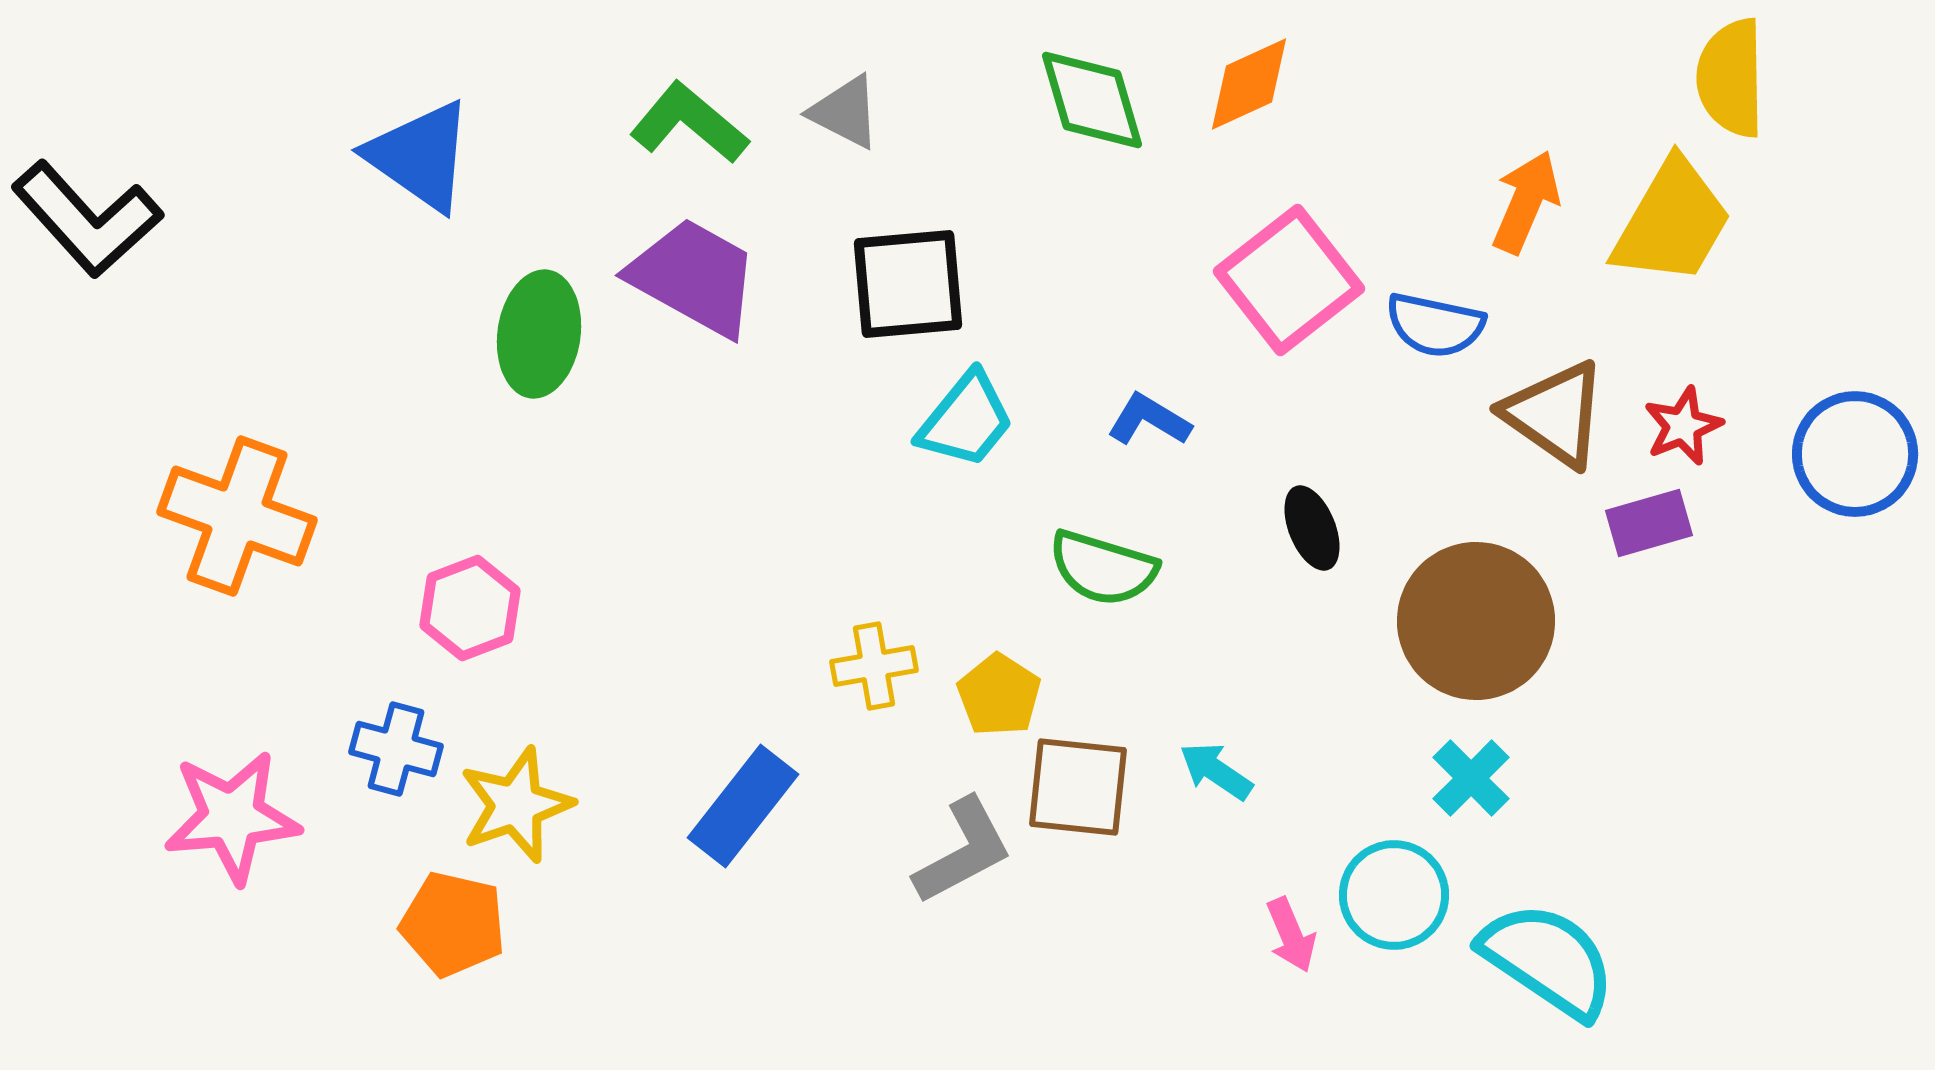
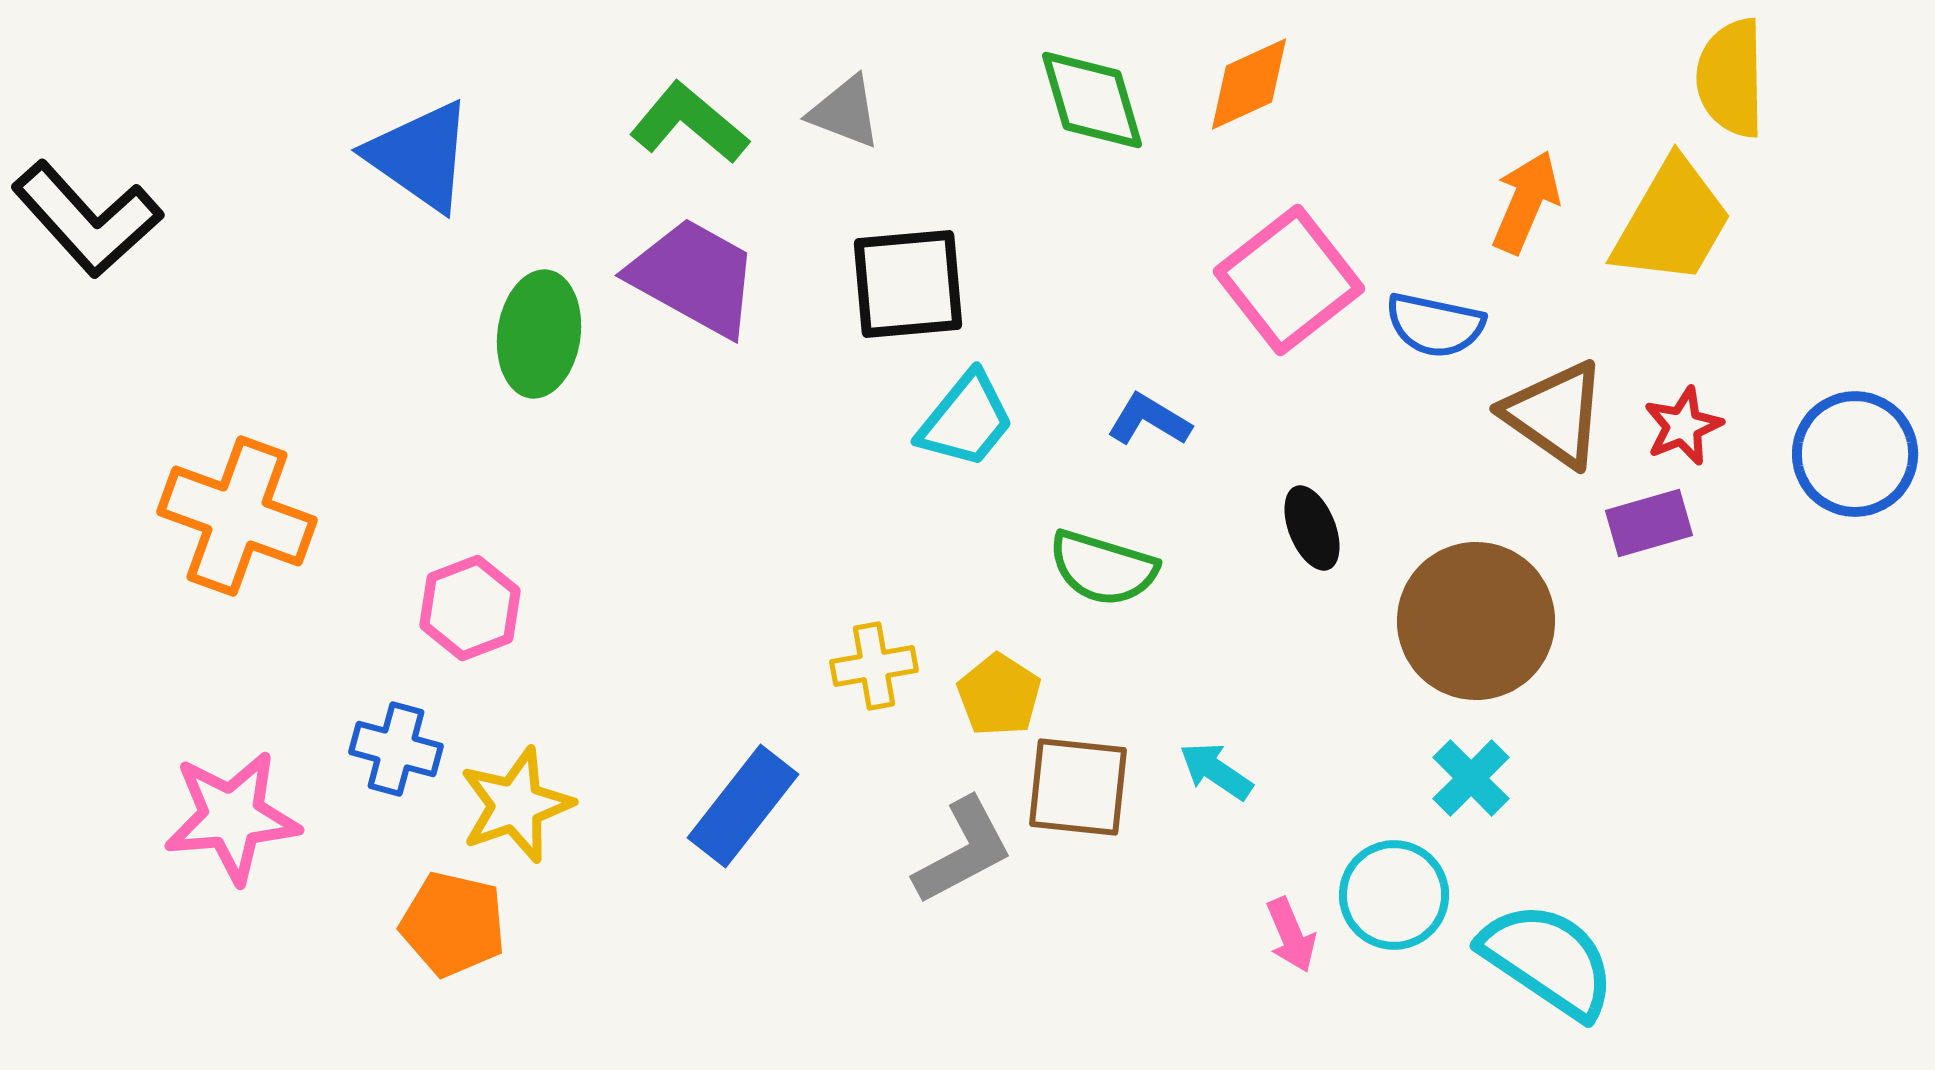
gray triangle: rotated 6 degrees counterclockwise
